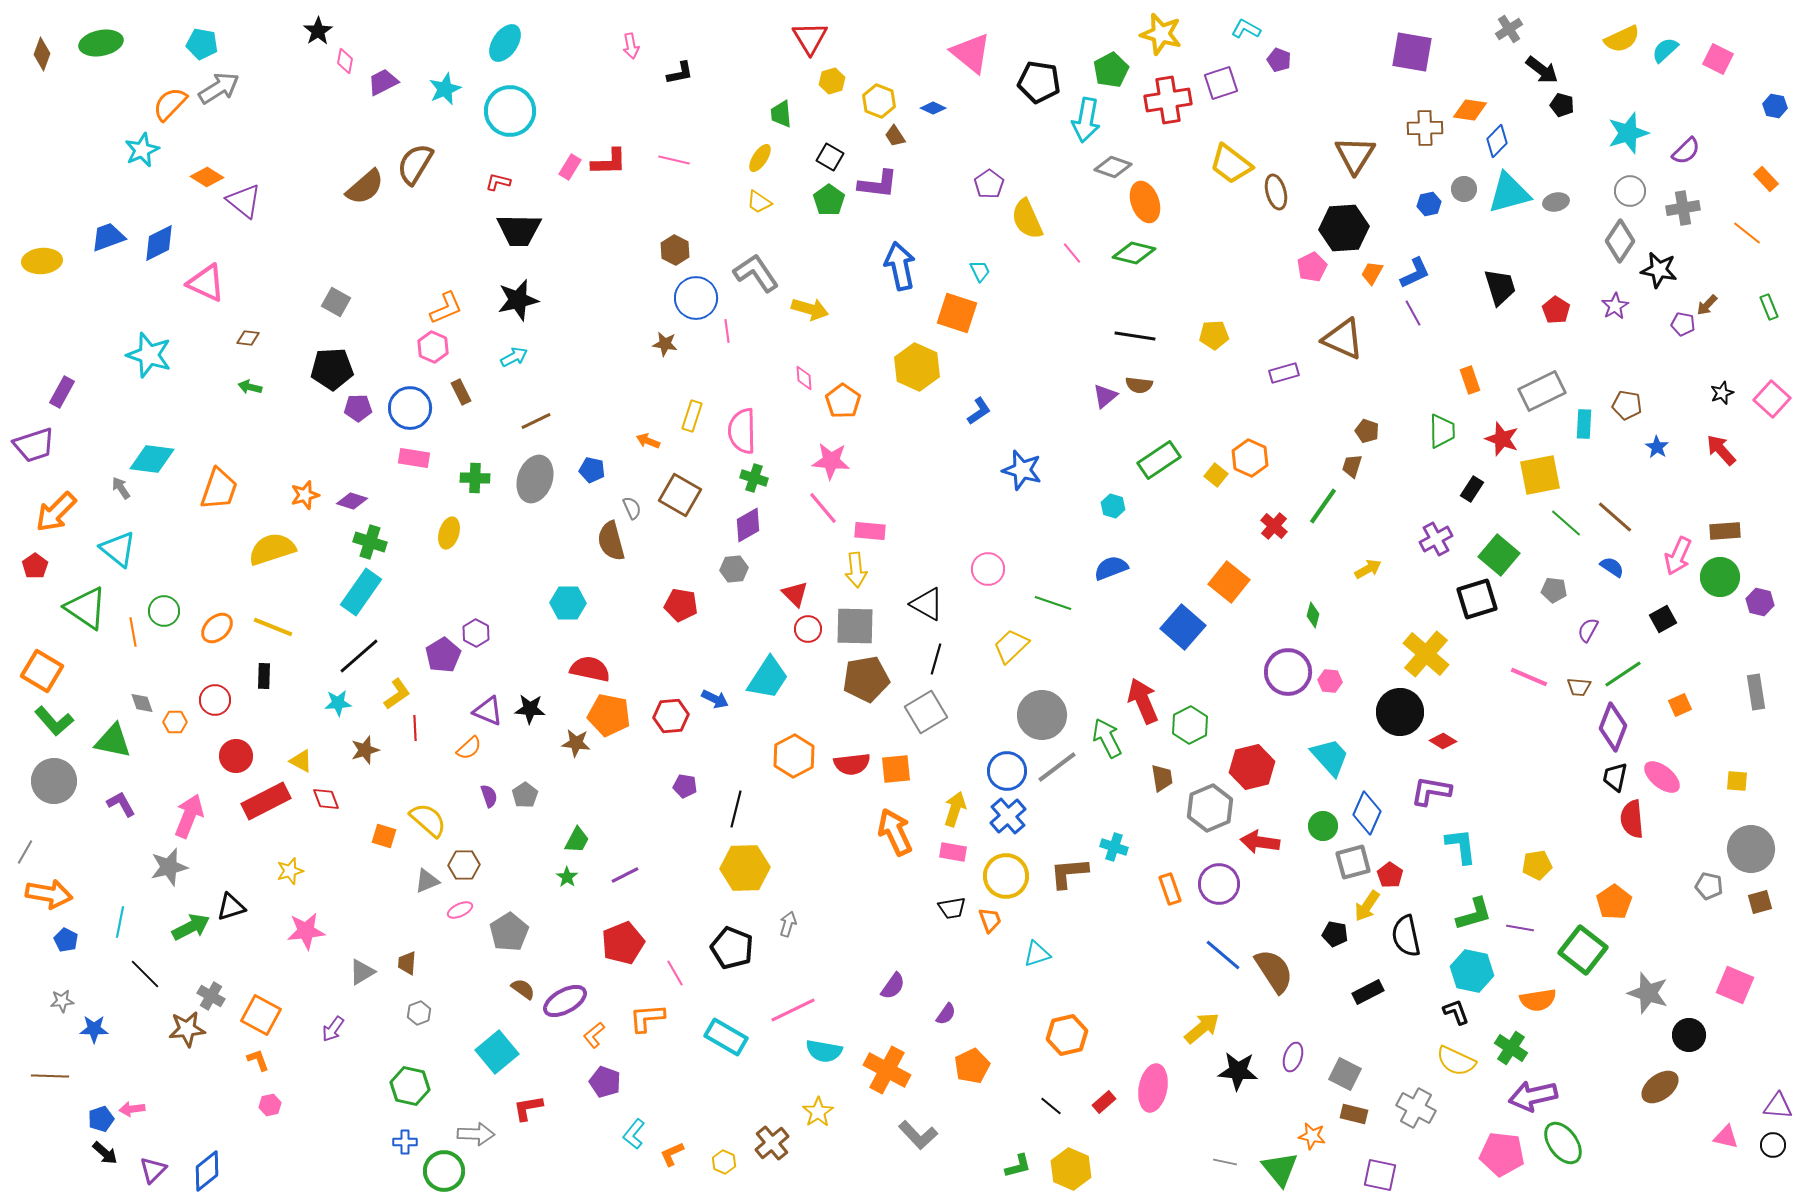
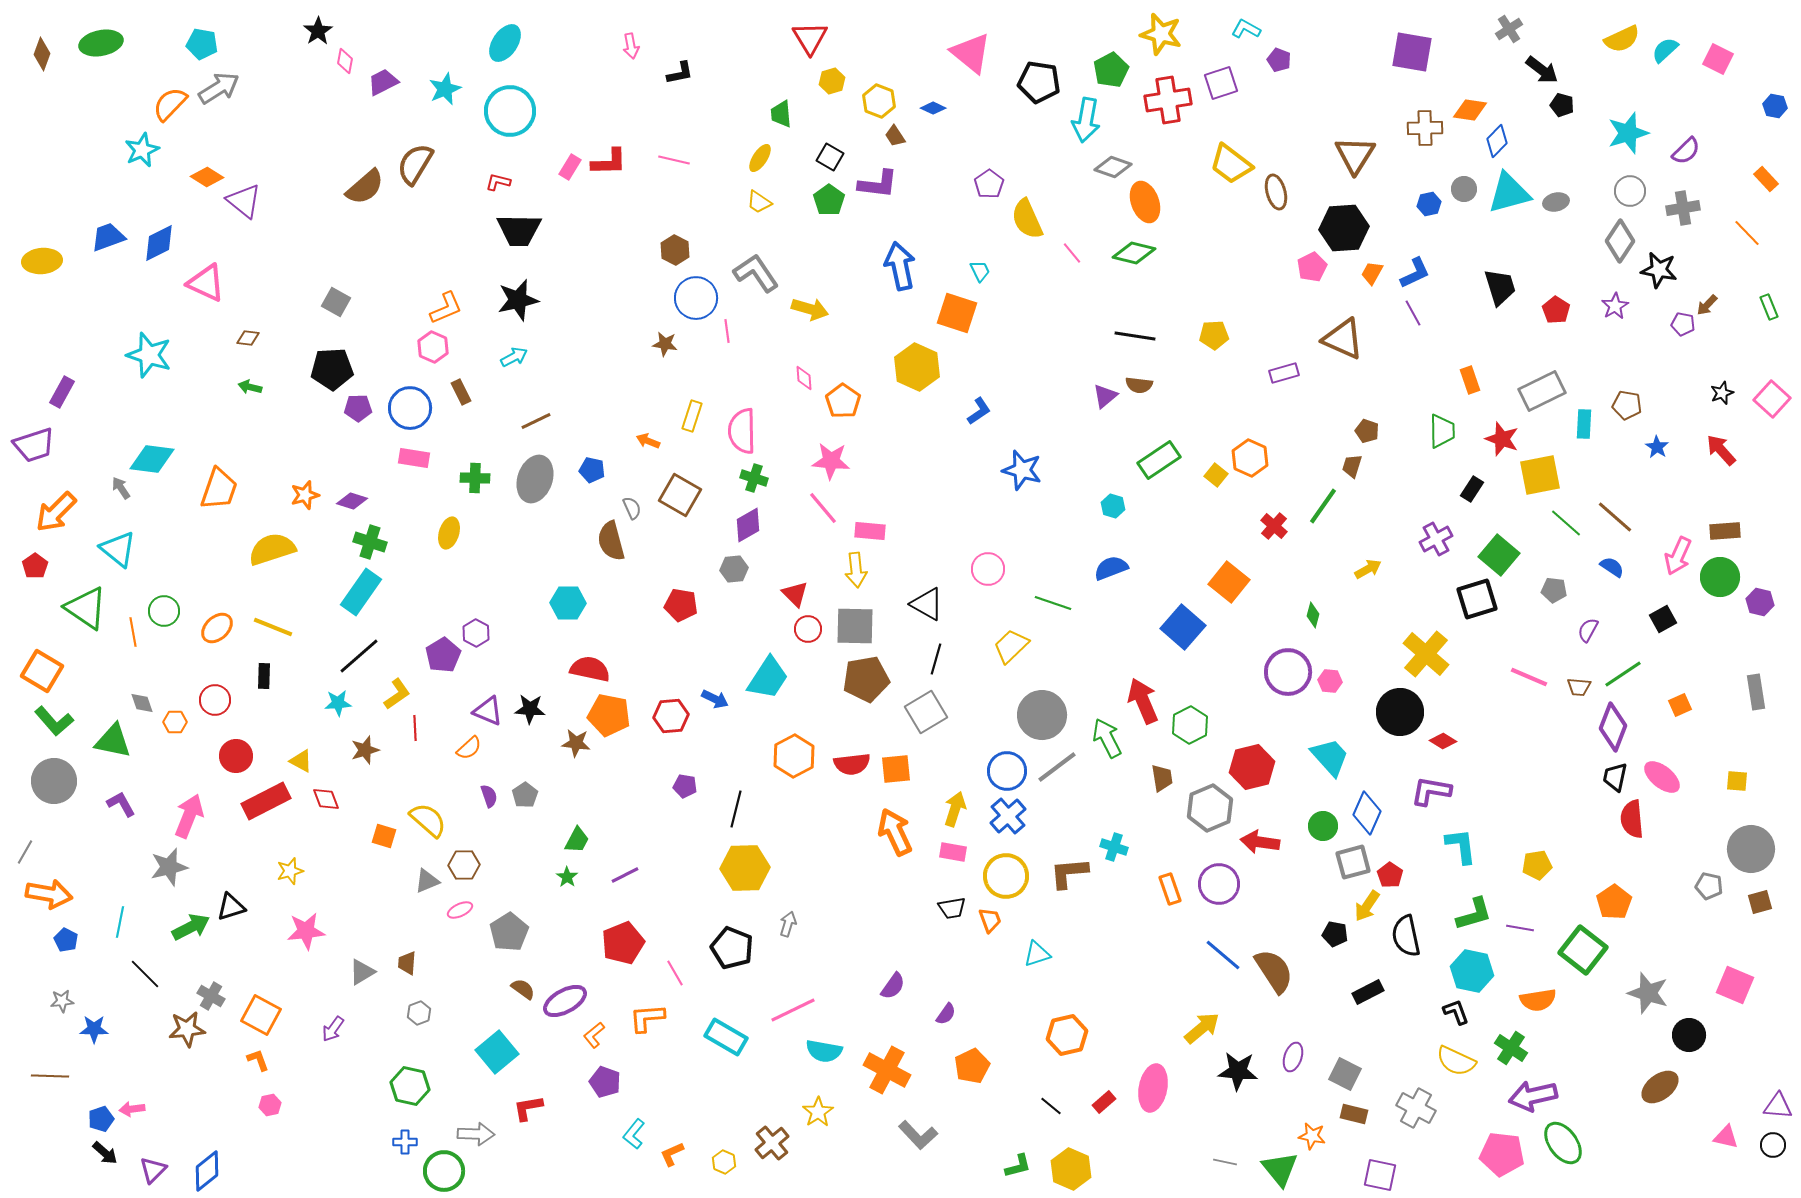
orange line at (1747, 233): rotated 8 degrees clockwise
